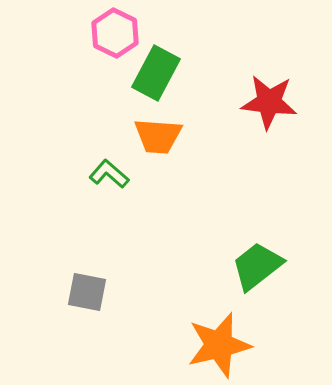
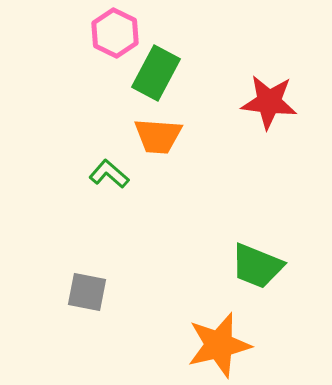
green trapezoid: rotated 120 degrees counterclockwise
